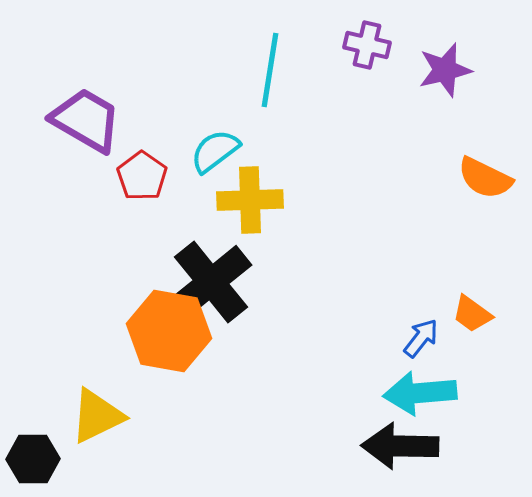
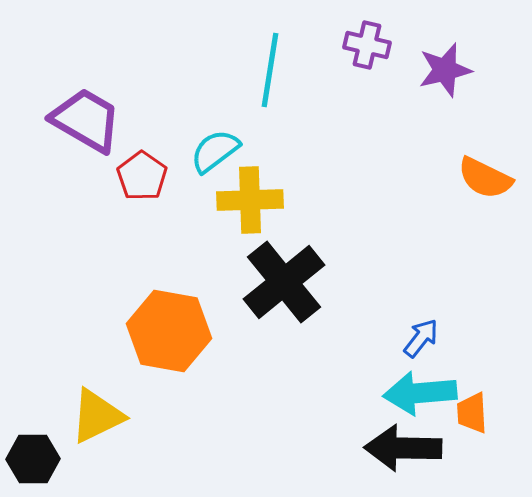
black cross: moved 73 px right
orange trapezoid: moved 99 px down; rotated 51 degrees clockwise
black arrow: moved 3 px right, 2 px down
